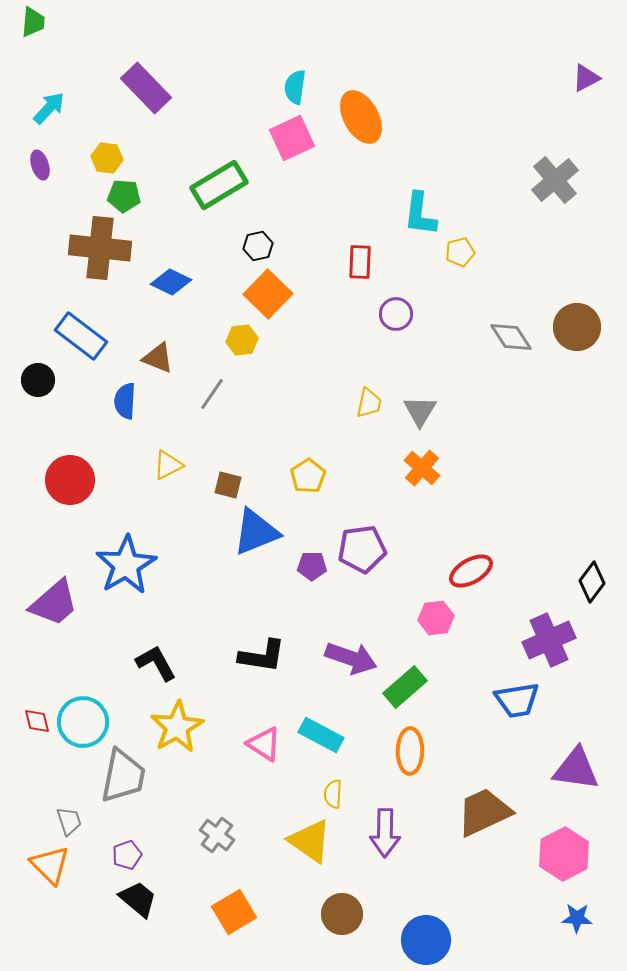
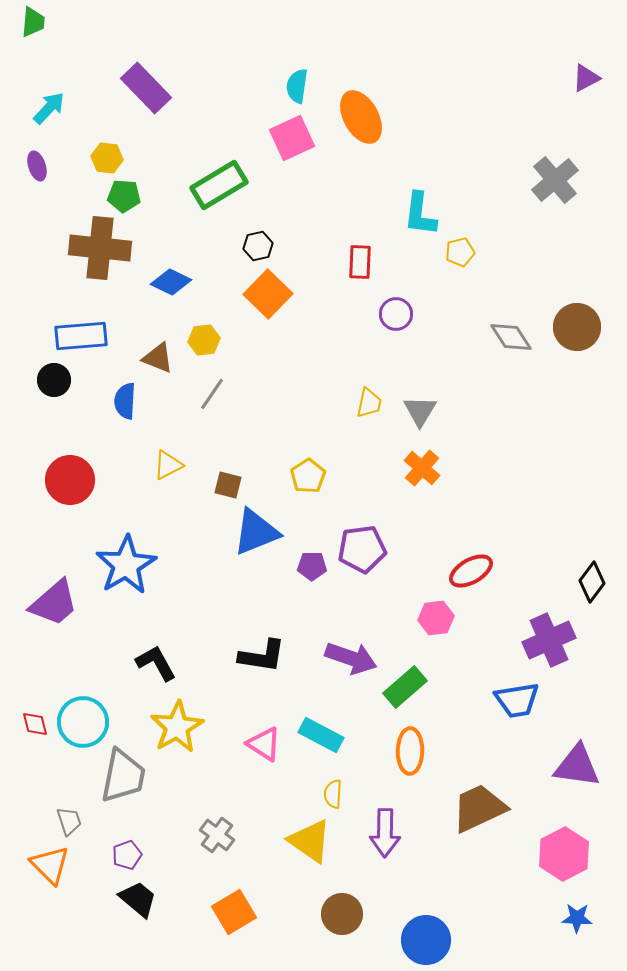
cyan semicircle at (295, 87): moved 2 px right, 1 px up
purple ellipse at (40, 165): moved 3 px left, 1 px down
blue rectangle at (81, 336): rotated 42 degrees counterclockwise
yellow hexagon at (242, 340): moved 38 px left
black circle at (38, 380): moved 16 px right
red diamond at (37, 721): moved 2 px left, 3 px down
purple triangle at (576, 769): moved 1 px right, 3 px up
brown trapezoid at (484, 812): moved 5 px left, 4 px up
